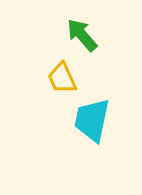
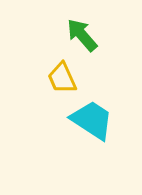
cyan trapezoid: rotated 111 degrees clockwise
